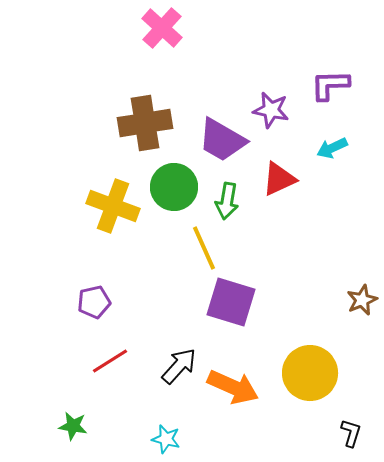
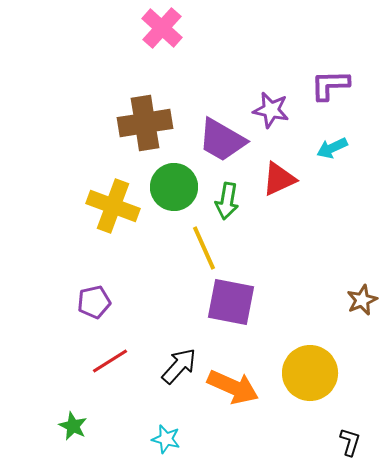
purple square: rotated 6 degrees counterclockwise
green star: rotated 16 degrees clockwise
black L-shape: moved 1 px left, 9 px down
